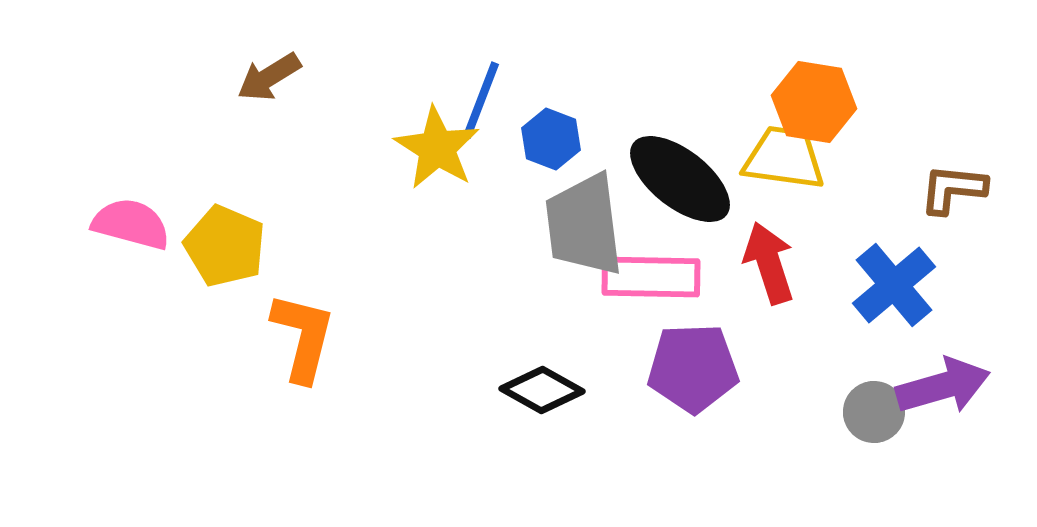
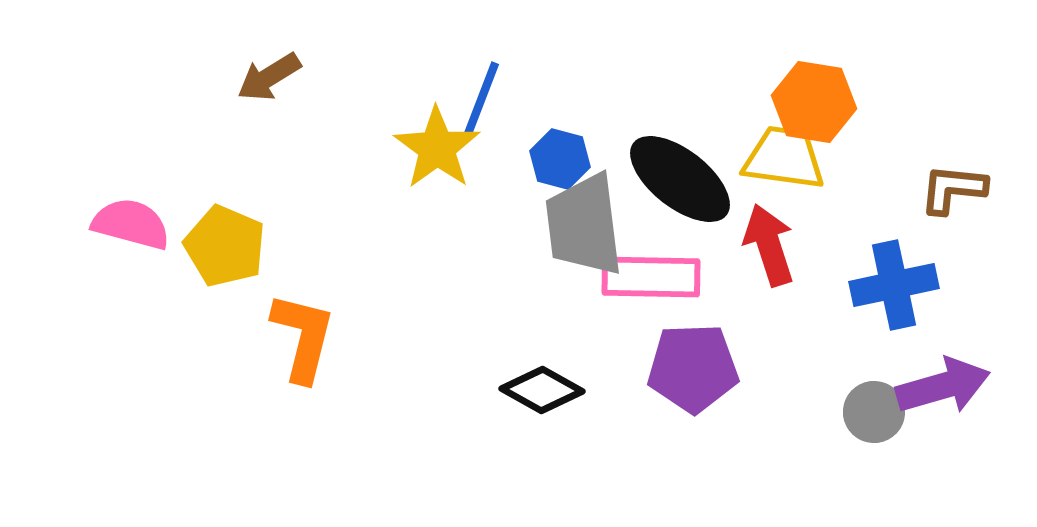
blue hexagon: moved 9 px right, 20 px down; rotated 6 degrees counterclockwise
yellow star: rotated 4 degrees clockwise
red arrow: moved 18 px up
blue cross: rotated 28 degrees clockwise
